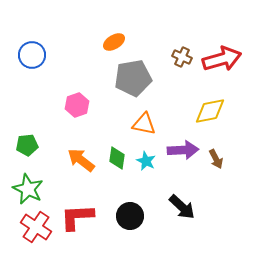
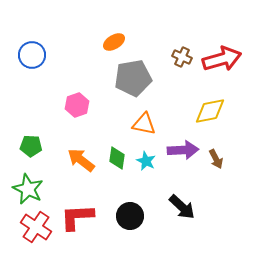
green pentagon: moved 4 px right, 1 px down; rotated 10 degrees clockwise
